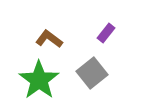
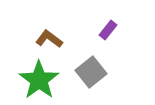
purple rectangle: moved 2 px right, 3 px up
gray square: moved 1 px left, 1 px up
